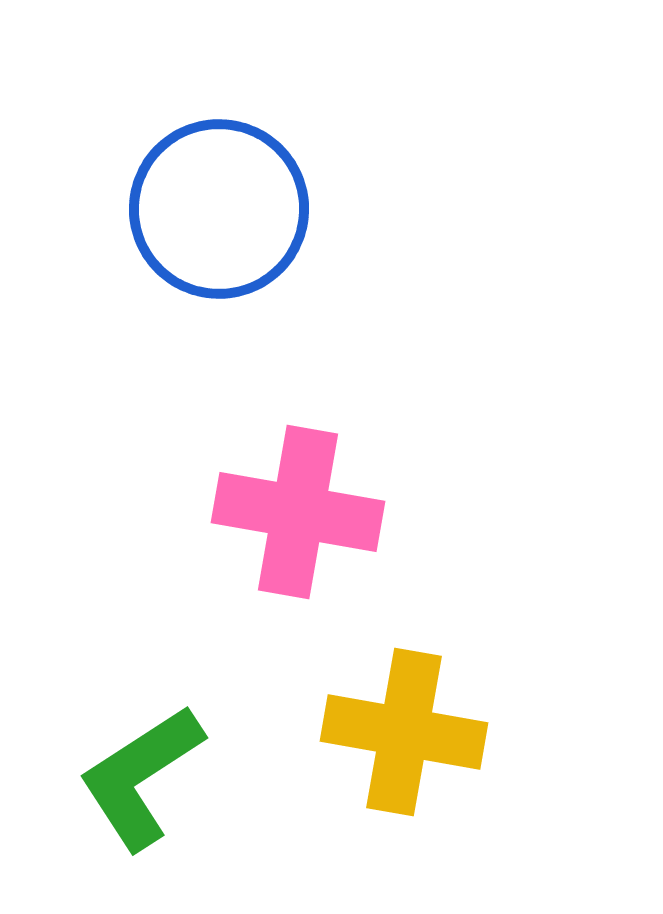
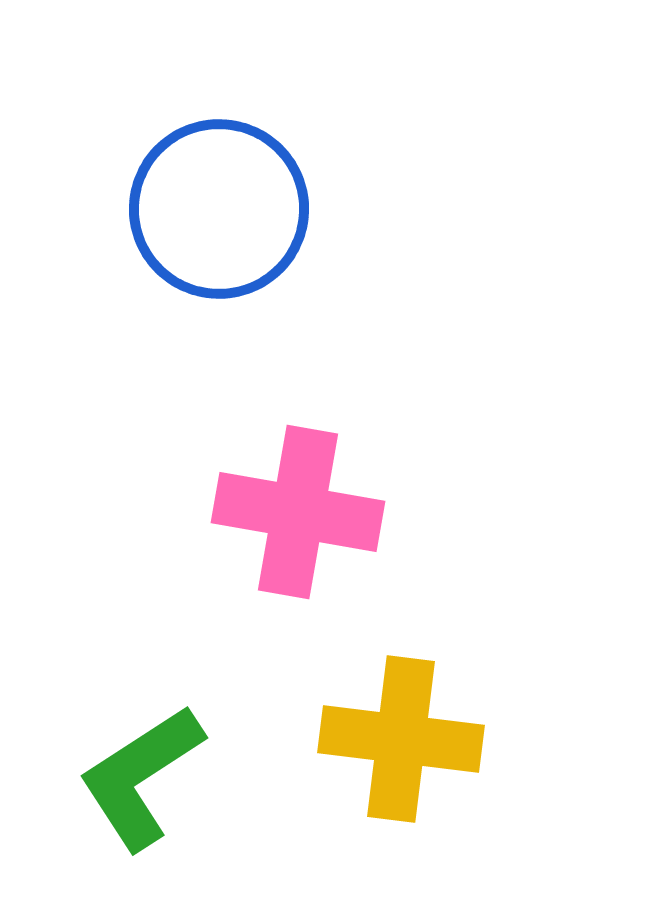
yellow cross: moved 3 px left, 7 px down; rotated 3 degrees counterclockwise
